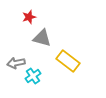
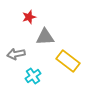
gray triangle: moved 3 px right, 1 px up; rotated 18 degrees counterclockwise
gray arrow: moved 9 px up
